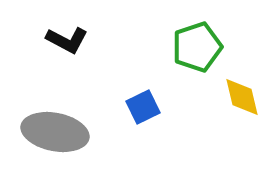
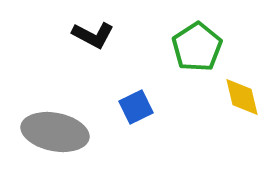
black L-shape: moved 26 px right, 5 px up
green pentagon: rotated 15 degrees counterclockwise
blue square: moved 7 px left
